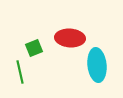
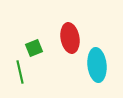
red ellipse: rotated 76 degrees clockwise
